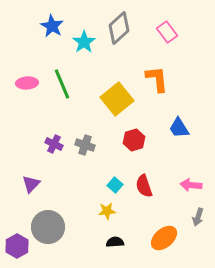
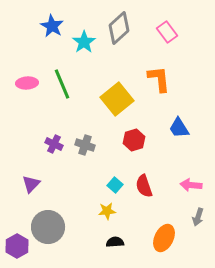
orange L-shape: moved 2 px right
orange ellipse: rotated 24 degrees counterclockwise
